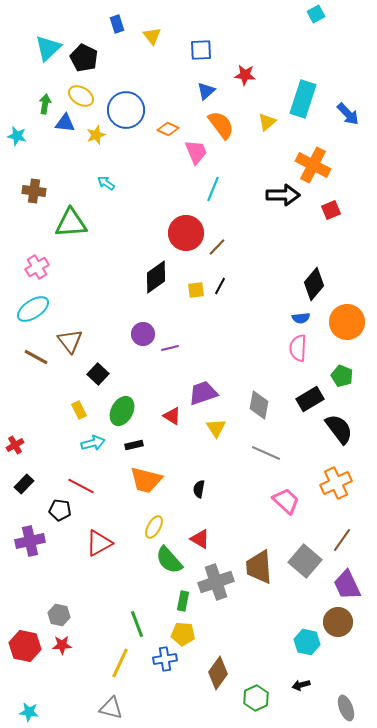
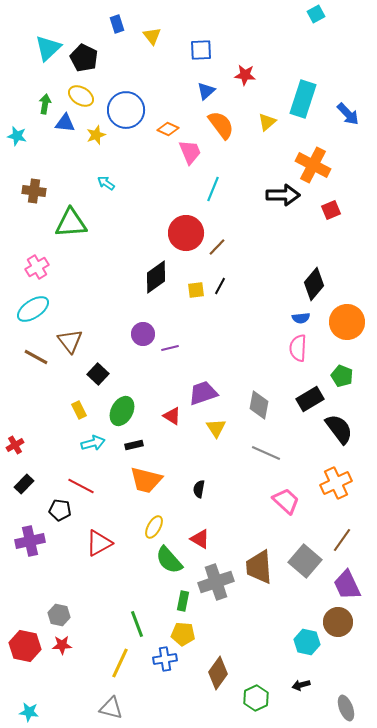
pink trapezoid at (196, 152): moved 6 px left
